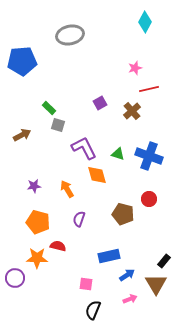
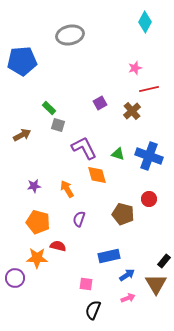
pink arrow: moved 2 px left, 1 px up
